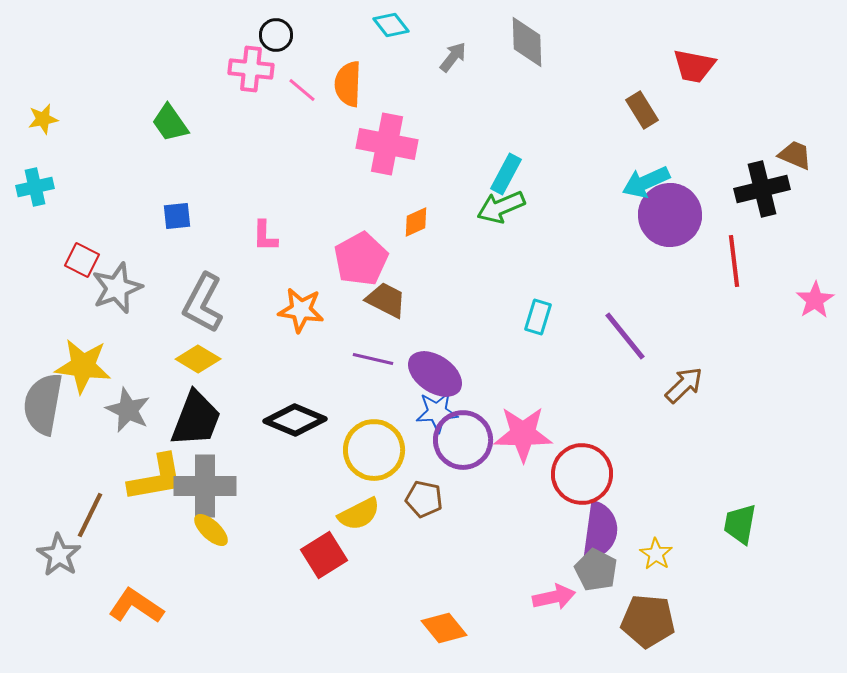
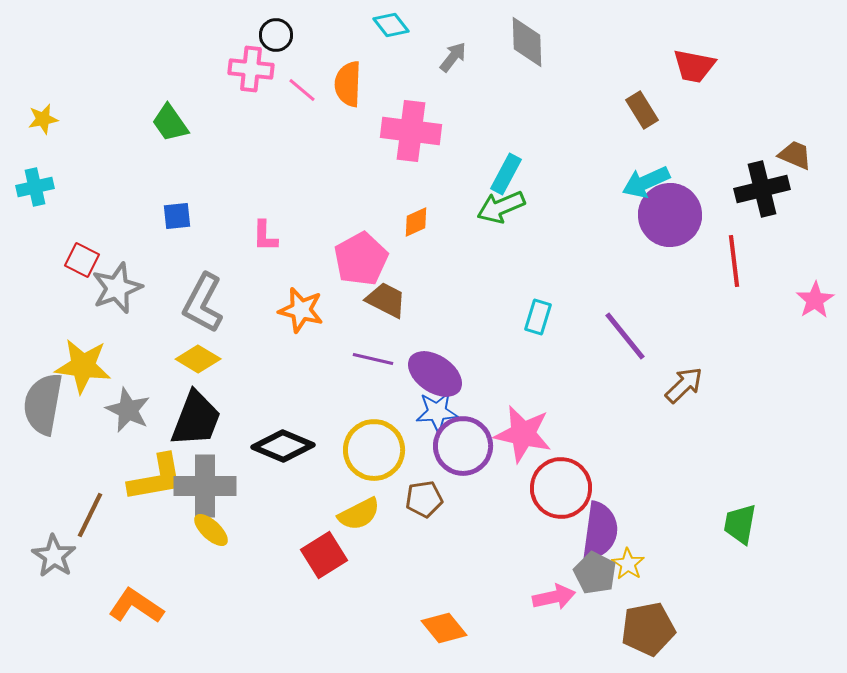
pink cross at (387, 144): moved 24 px right, 13 px up; rotated 4 degrees counterclockwise
orange star at (301, 310): rotated 6 degrees clockwise
black diamond at (295, 420): moved 12 px left, 26 px down
pink star at (523, 434): rotated 12 degrees clockwise
purple circle at (463, 440): moved 6 px down
red circle at (582, 474): moved 21 px left, 14 px down
brown pentagon at (424, 499): rotated 21 degrees counterclockwise
yellow star at (656, 554): moved 28 px left, 10 px down
gray star at (59, 555): moved 5 px left, 1 px down
gray pentagon at (596, 570): moved 1 px left, 3 px down
brown pentagon at (648, 621): moved 8 px down; rotated 16 degrees counterclockwise
